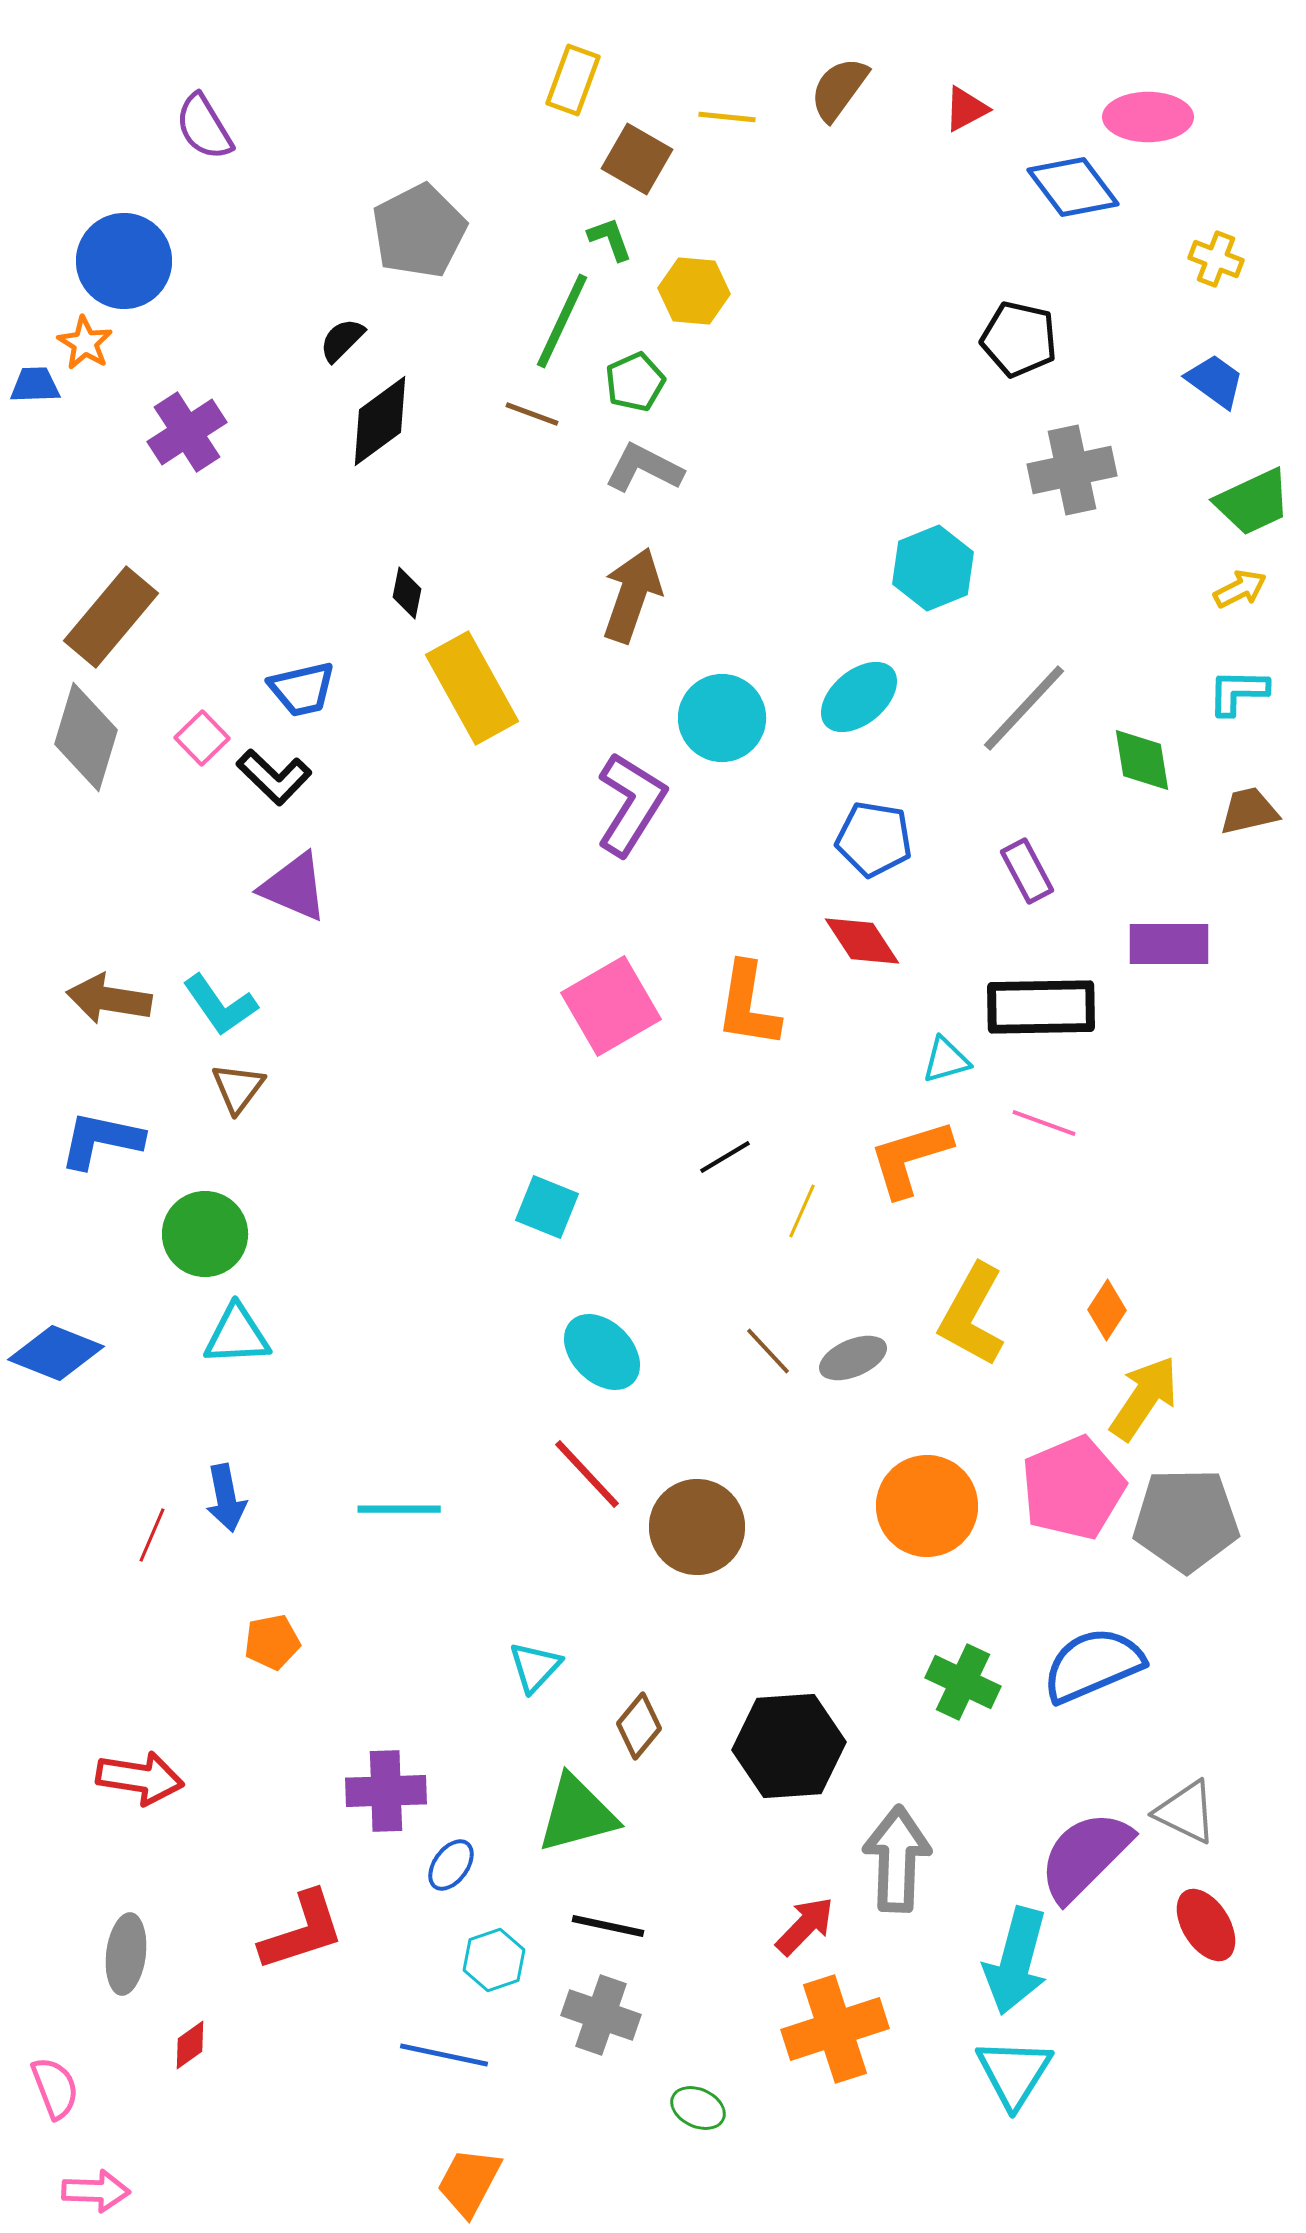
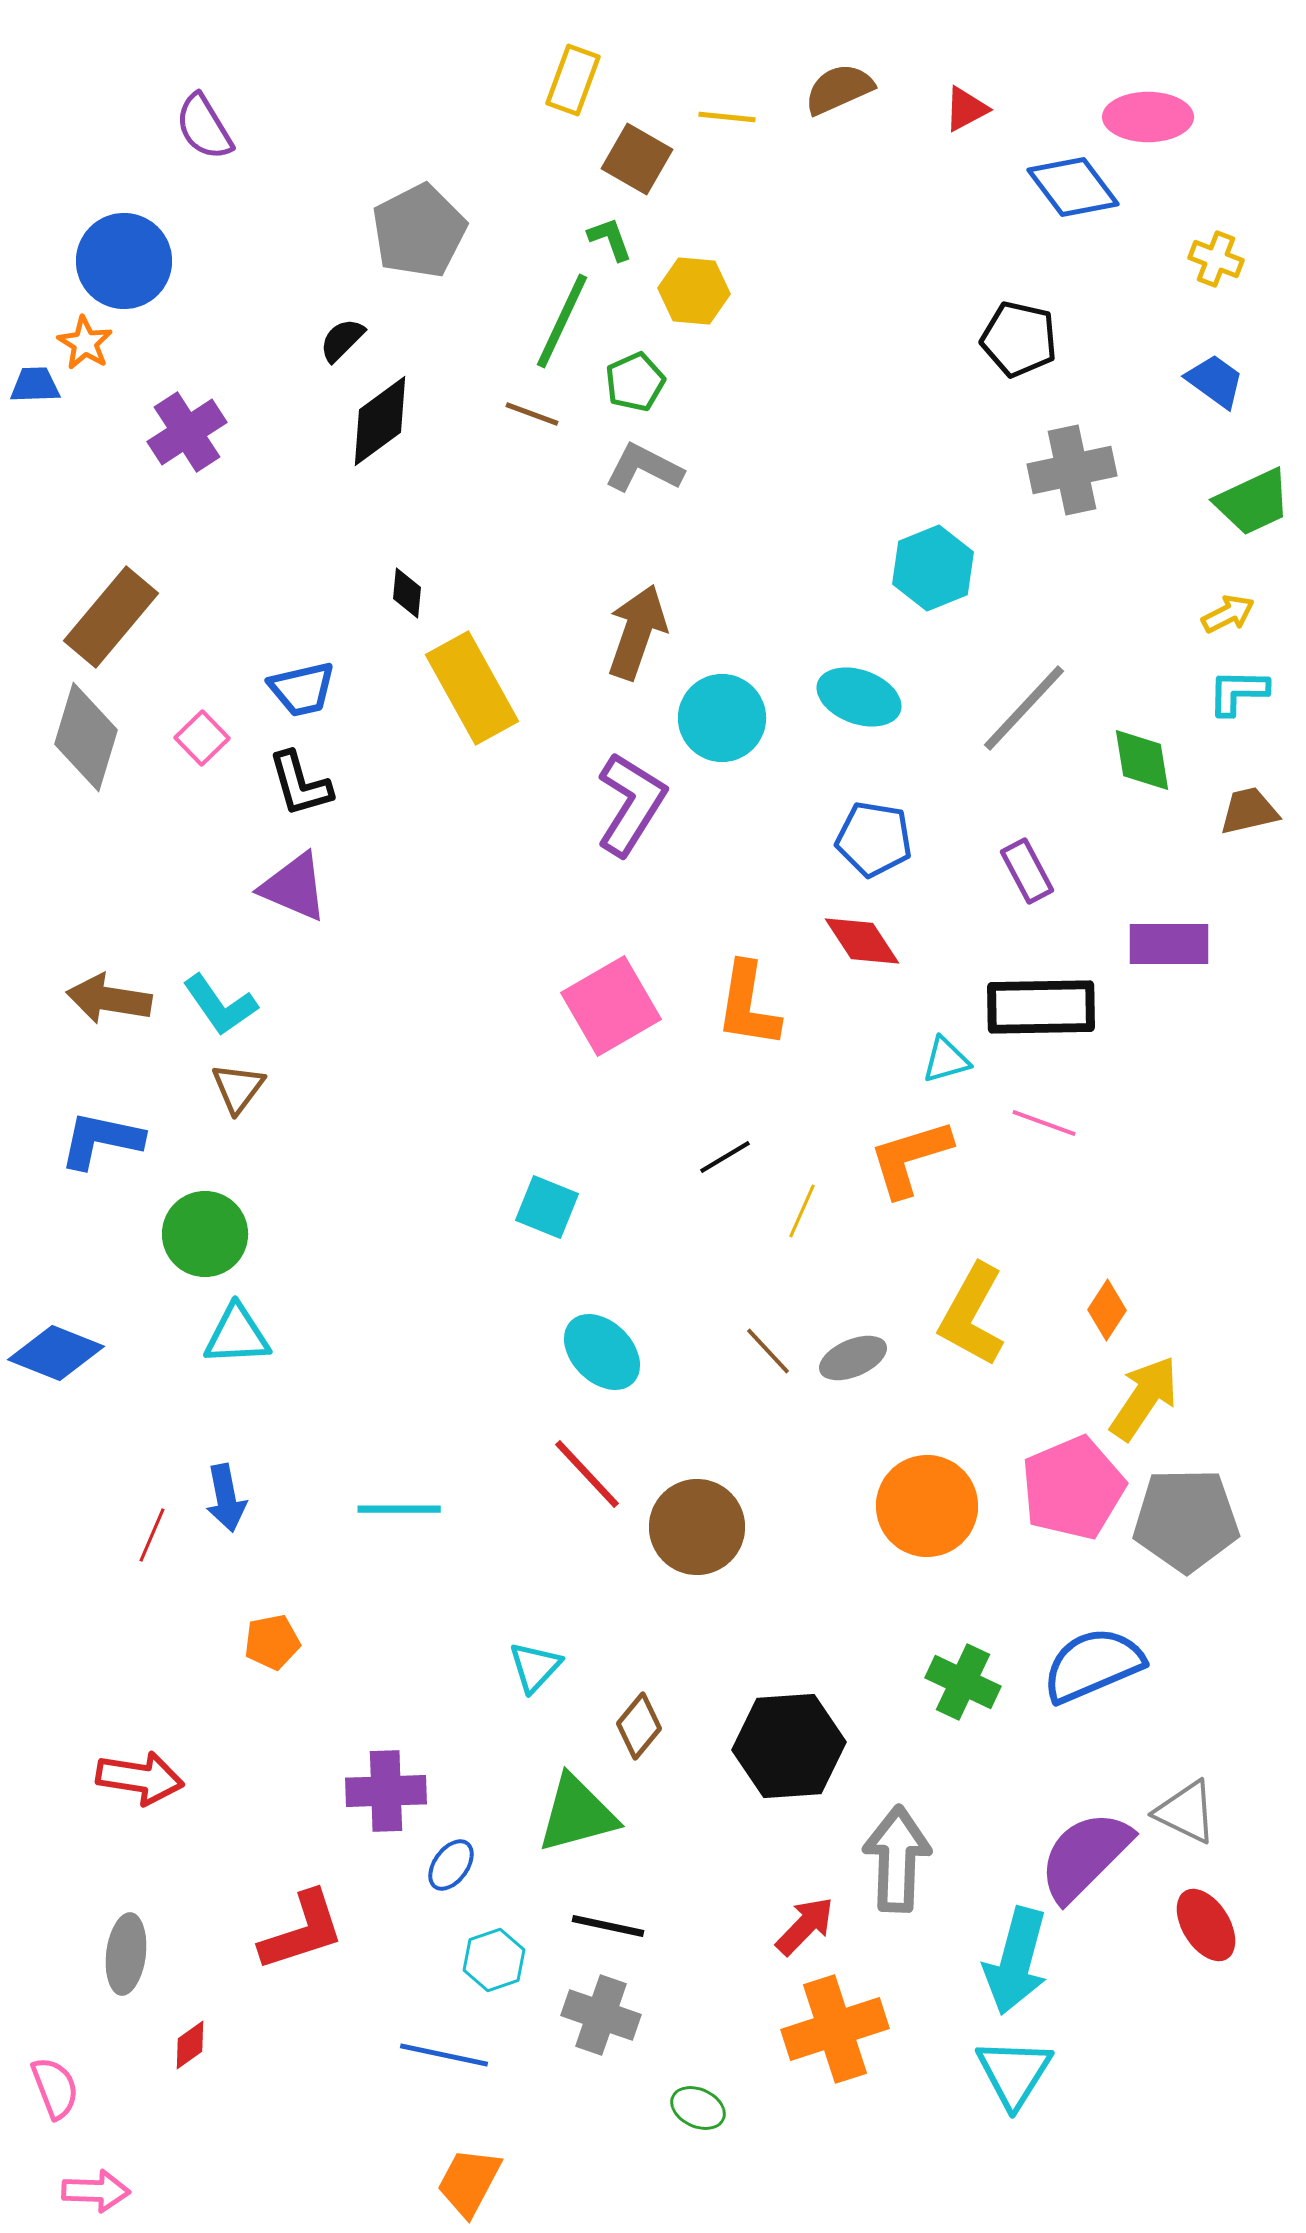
brown semicircle at (839, 89): rotated 30 degrees clockwise
yellow arrow at (1240, 589): moved 12 px left, 25 px down
black diamond at (407, 593): rotated 6 degrees counterclockwise
brown arrow at (632, 595): moved 5 px right, 37 px down
cyan ellipse at (859, 697): rotated 60 degrees clockwise
black L-shape at (274, 777): moved 26 px right, 7 px down; rotated 30 degrees clockwise
